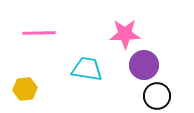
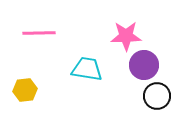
pink star: moved 1 px right, 2 px down
yellow hexagon: moved 1 px down
